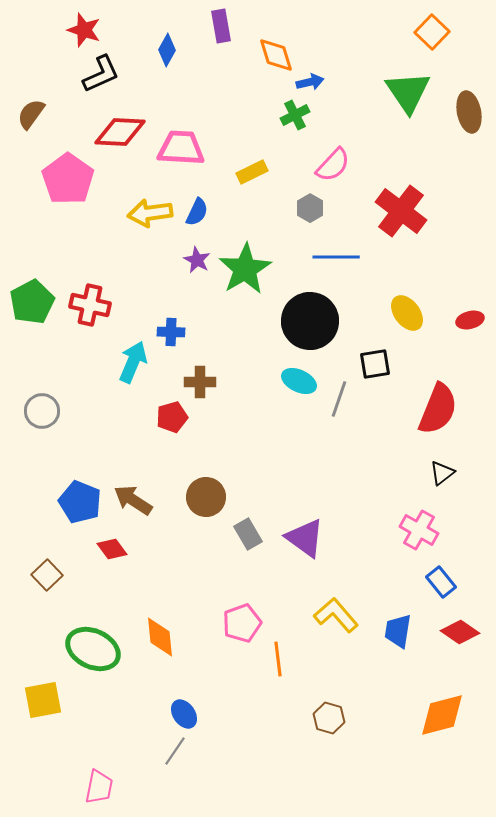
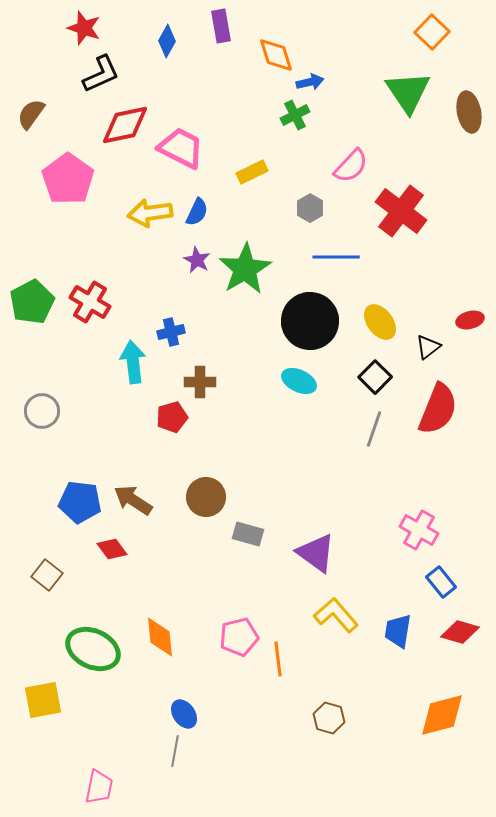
red star at (84, 30): moved 2 px up
blue diamond at (167, 50): moved 9 px up
red diamond at (120, 132): moved 5 px right, 7 px up; rotated 15 degrees counterclockwise
pink trapezoid at (181, 148): rotated 24 degrees clockwise
pink semicircle at (333, 165): moved 18 px right, 1 px down
red cross at (90, 305): moved 3 px up; rotated 18 degrees clockwise
yellow ellipse at (407, 313): moved 27 px left, 9 px down
blue cross at (171, 332): rotated 16 degrees counterclockwise
cyan arrow at (133, 362): rotated 30 degrees counterclockwise
black square at (375, 364): moved 13 px down; rotated 36 degrees counterclockwise
gray line at (339, 399): moved 35 px right, 30 px down
black triangle at (442, 473): moved 14 px left, 126 px up
blue pentagon at (80, 502): rotated 15 degrees counterclockwise
gray rectangle at (248, 534): rotated 44 degrees counterclockwise
purple triangle at (305, 538): moved 11 px right, 15 px down
brown square at (47, 575): rotated 8 degrees counterclockwise
pink pentagon at (242, 623): moved 3 px left, 14 px down; rotated 6 degrees clockwise
red diamond at (460, 632): rotated 18 degrees counterclockwise
gray line at (175, 751): rotated 24 degrees counterclockwise
